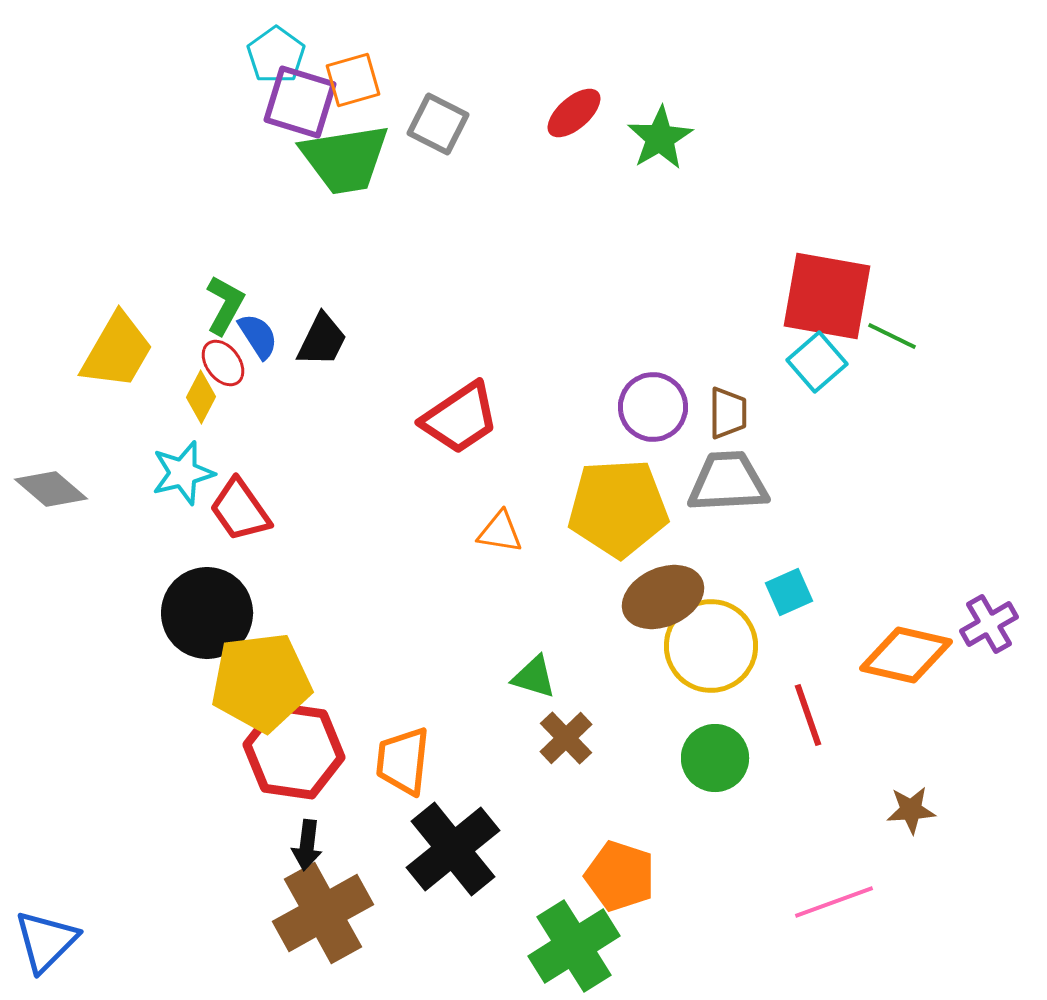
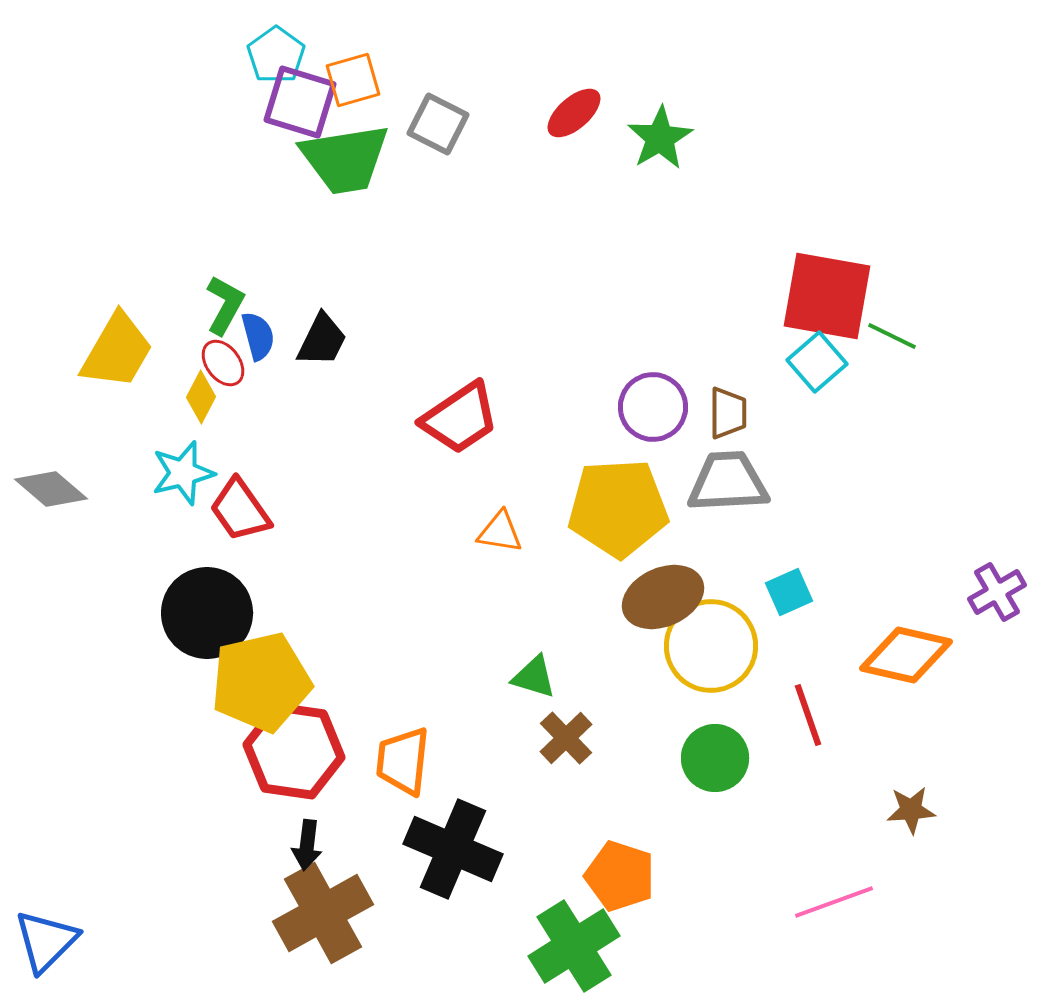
blue semicircle at (258, 336): rotated 18 degrees clockwise
purple cross at (989, 624): moved 8 px right, 32 px up
yellow pentagon at (261, 682): rotated 6 degrees counterclockwise
black cross at (453, 849): rotated 28 degrees counterclockwise
